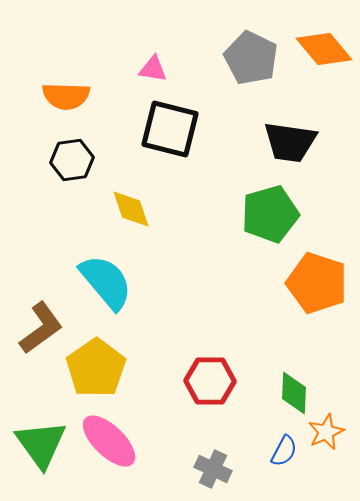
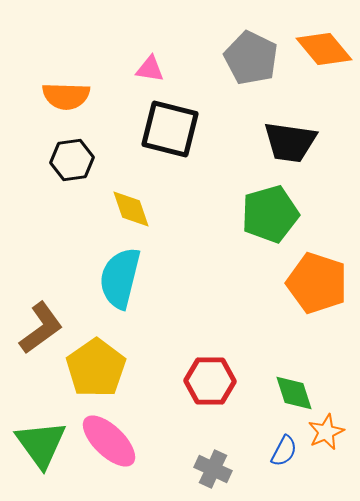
pink triangle: moved 3 px left
cyan semicircle: moved 14 px right, 4 px up; rotated 126 degrees counterclockwise
green diamond: rotated 21 degrees counterclockwise
